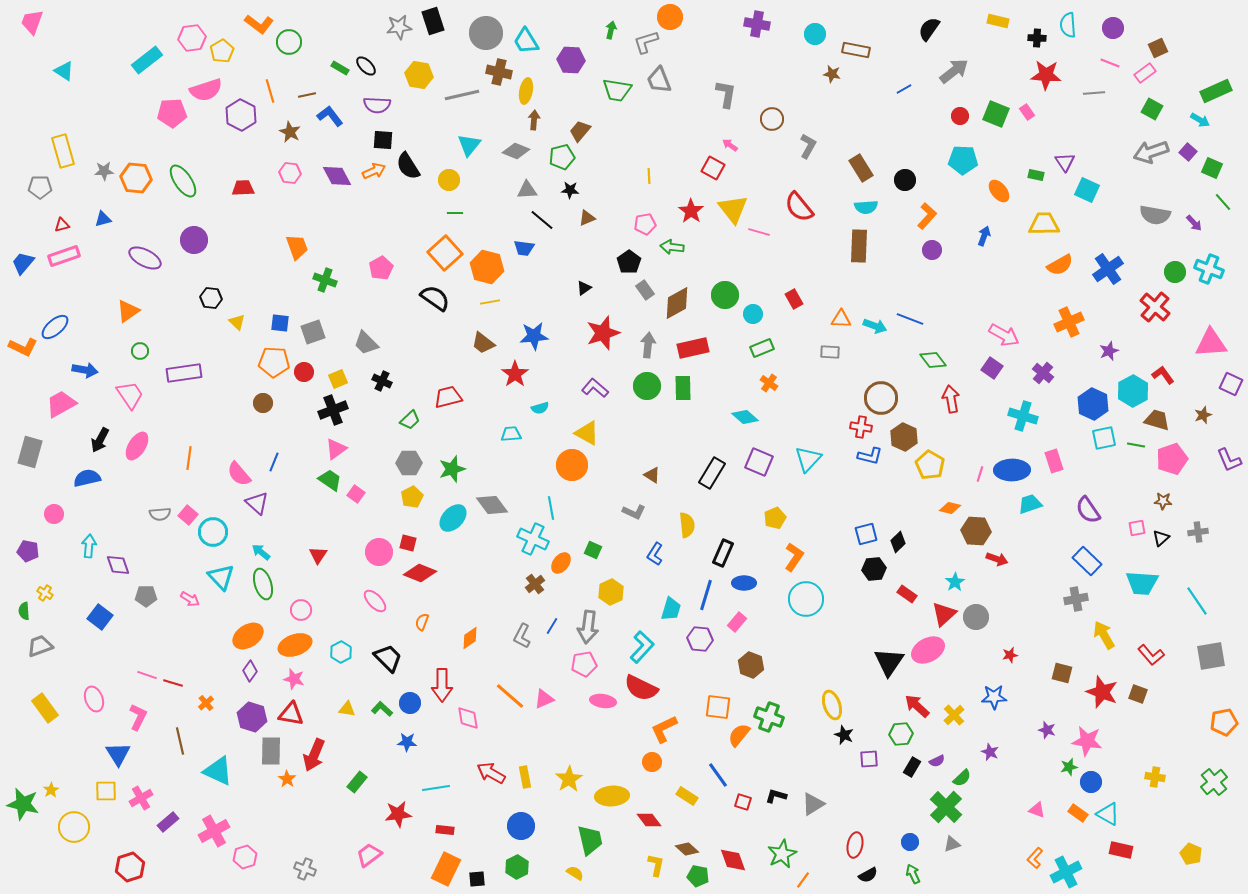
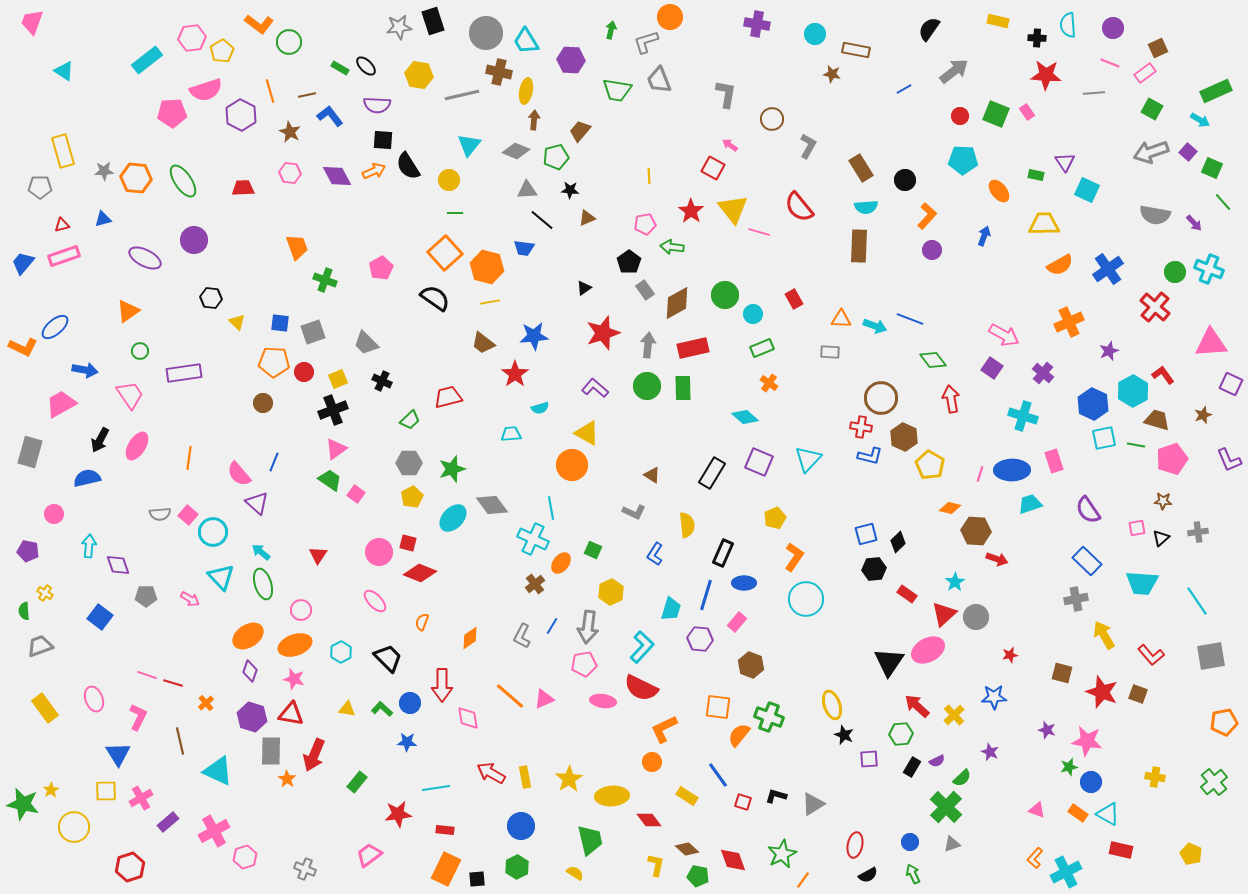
green pentagon at (562, 157): moved 6 px left
purple diamond at (250, 671): rotated 15 degrees counterclockwise
